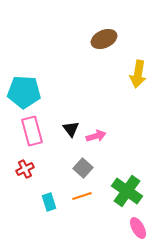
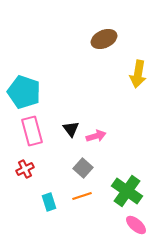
cyan pentagon: rotated 16 degrees clockwise
pink ellipse: moved 2 px left, 3 px up; rotated 20 degrees counterclockwise
